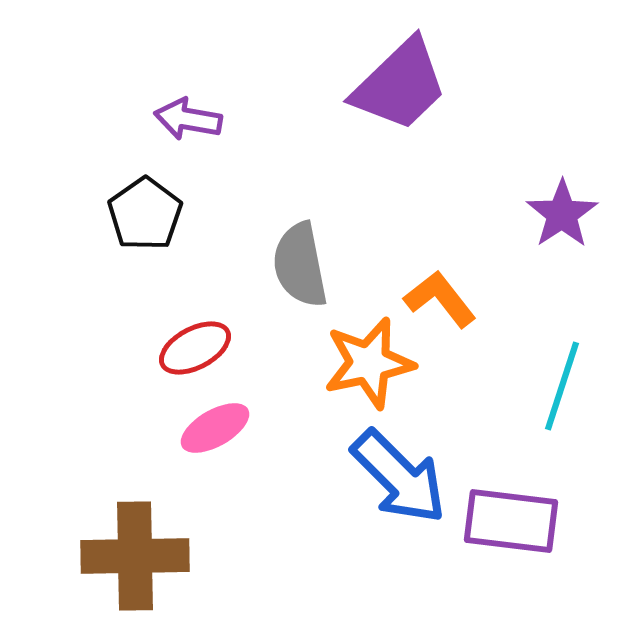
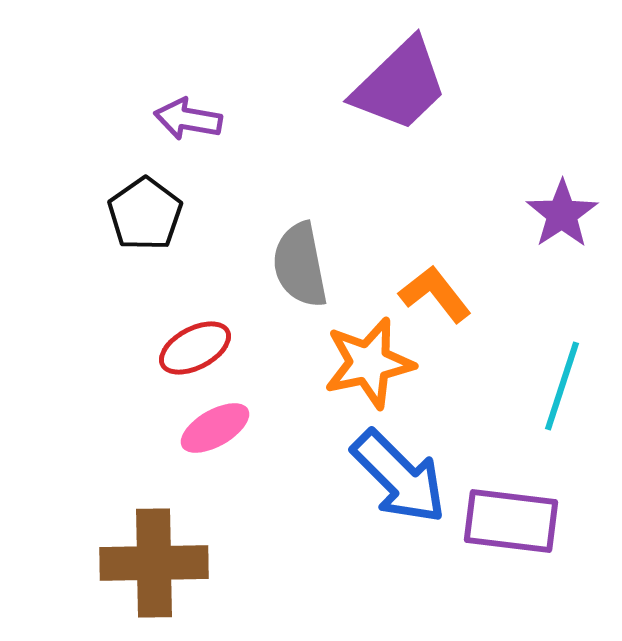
orange L-shape: moved 5 px left, 5 px up
brown cross: moved 19 px right, 7 px down
